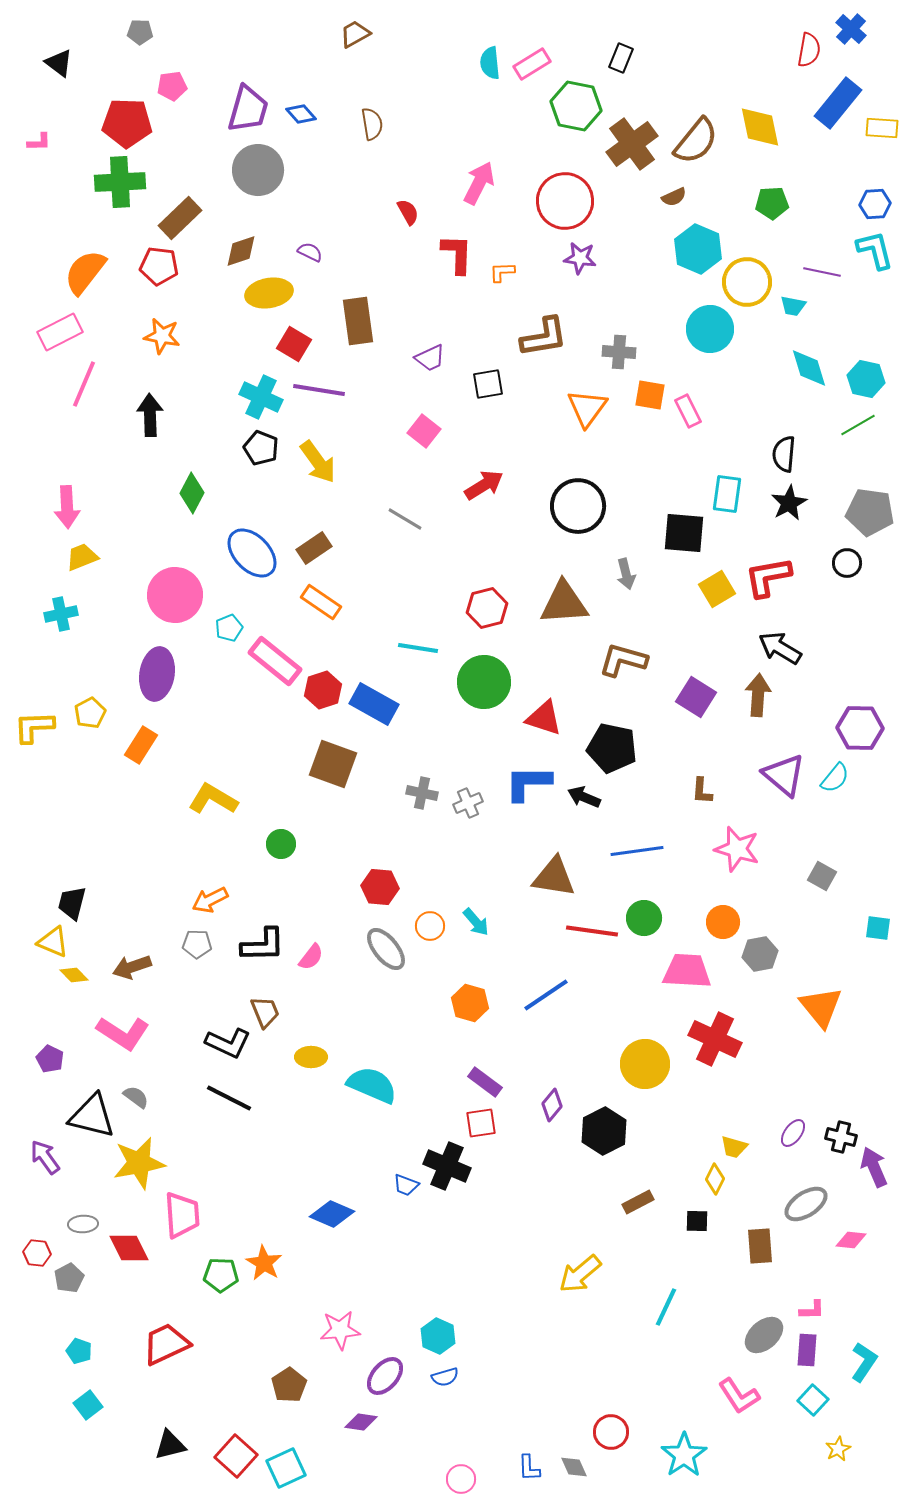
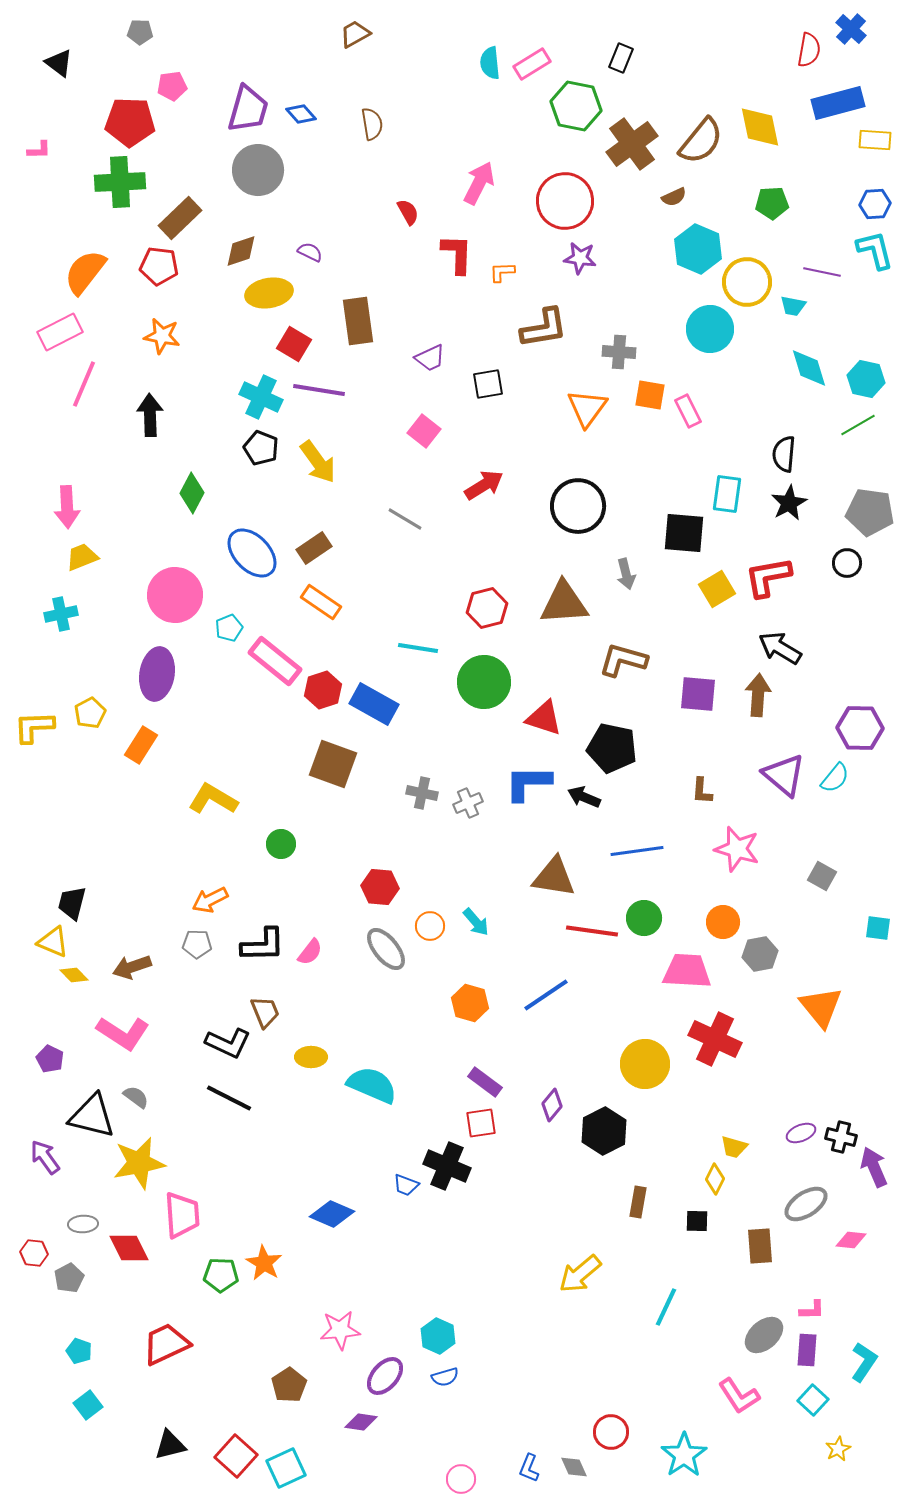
blue rectangle at (838, 103): rotated 36 degrees clockwise
red pentagon at (127, 123): moved 3 px right, 1 px up
yellow rectangle at (882, 128): moved 7 px left, 12 px down
brown semicircle at (696, 141): moved 5 px right
pink L-shape at (39, 142): moved 8 px down
brown L-shape at (544, 337): moved 9 px up
purple square at (696, 697): moved 2 px right, 3 px up; rotated 27 degrees counterclockwise
pink semicircle at (311, 957): moved 1 px left, 5 px up
purple ellipse at (793, 1133): moved 8 px right; rotated 32 degrees clockwise
brown rectangle at (638, 1202): rotated 52 degrees counterclockwise
red hexagon at (37, 1253): moved 3 px left
blue L-shape at (529, 1468): rotated 24 degrees clockwise
